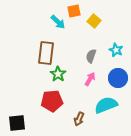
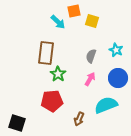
yellow square: moved 2 px left; rotated 24 degrees counterclockwise
black square: rotated 24 degrees clockwise
